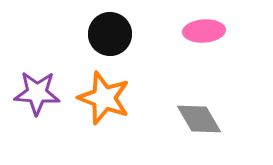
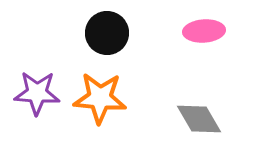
black circle: moved 3 px left, 1 px up
orange star: moved 4 px left; rotated 16 degrees counterclockwise
